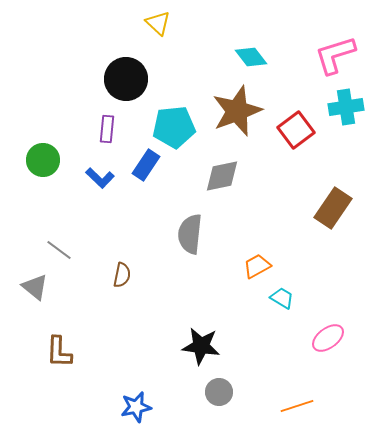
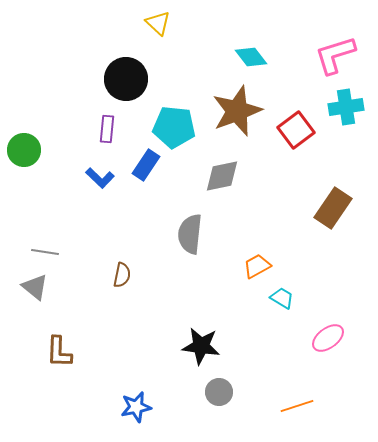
cyan pentagon: rotated 12 degrees clockwise
green circle: moved 19 px left, 10 px up
gray line: moved 14 px left, 2 px down; rotated 28 degrees counterclockwise
